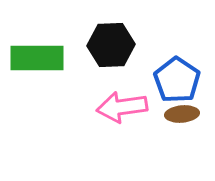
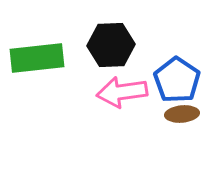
green rectangle: rotated 6 degrees counterclockwise
pink arrow: moved 15 px up
